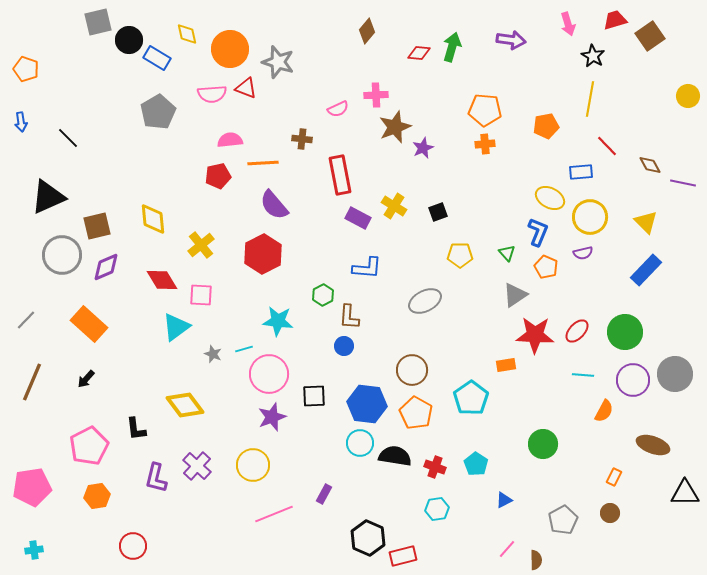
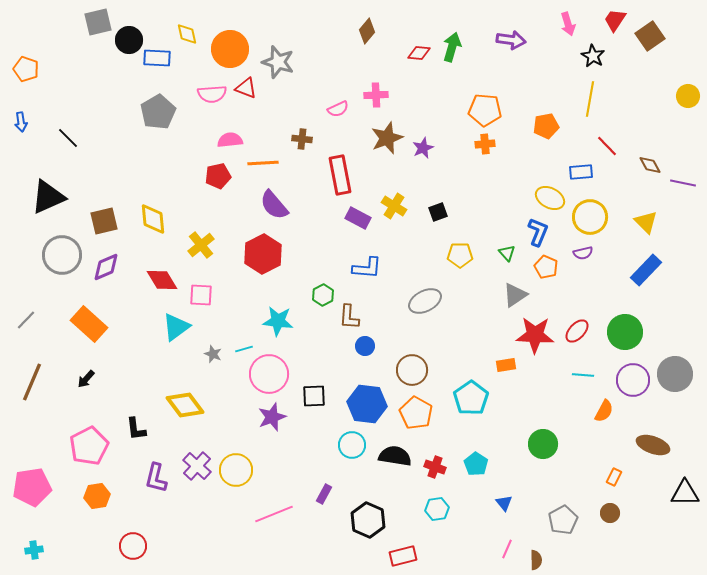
red trapezoid at (615, 20): rotated 40 degrees counterclockwise
blue rectangle at (157, 58): rotated 28 degrees counterclockwise
brown star at (395, 127): moved 8 px left, 11 px down
brown square at (97, 226): moved 7 px right, 5 px up
blue circle at (344, 346): moved 21 px right
cyan circle at (360, 443): moved 8 px left, 2 px down
yellow circle at (253, 465): moved 17 px left, 5 px down
blue triangle at (504, 500): moved 3 px down; rotated 42 degrees counterclockwise
black hexagon at (368, 538): moved 18 px up
pink line at (507, 549): rotated 18 degrees counterclockwise
